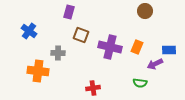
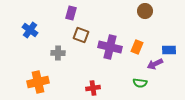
purple rectangle: moved 2 px right, 1 px down
blue cross: moved 1 px right, 1 px up
orange cross: moved 11 px down; rotated 20 degrees counterclockwise
